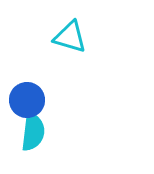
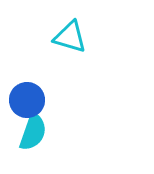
cyan semicircle: rotated 12 degrees clockwise
